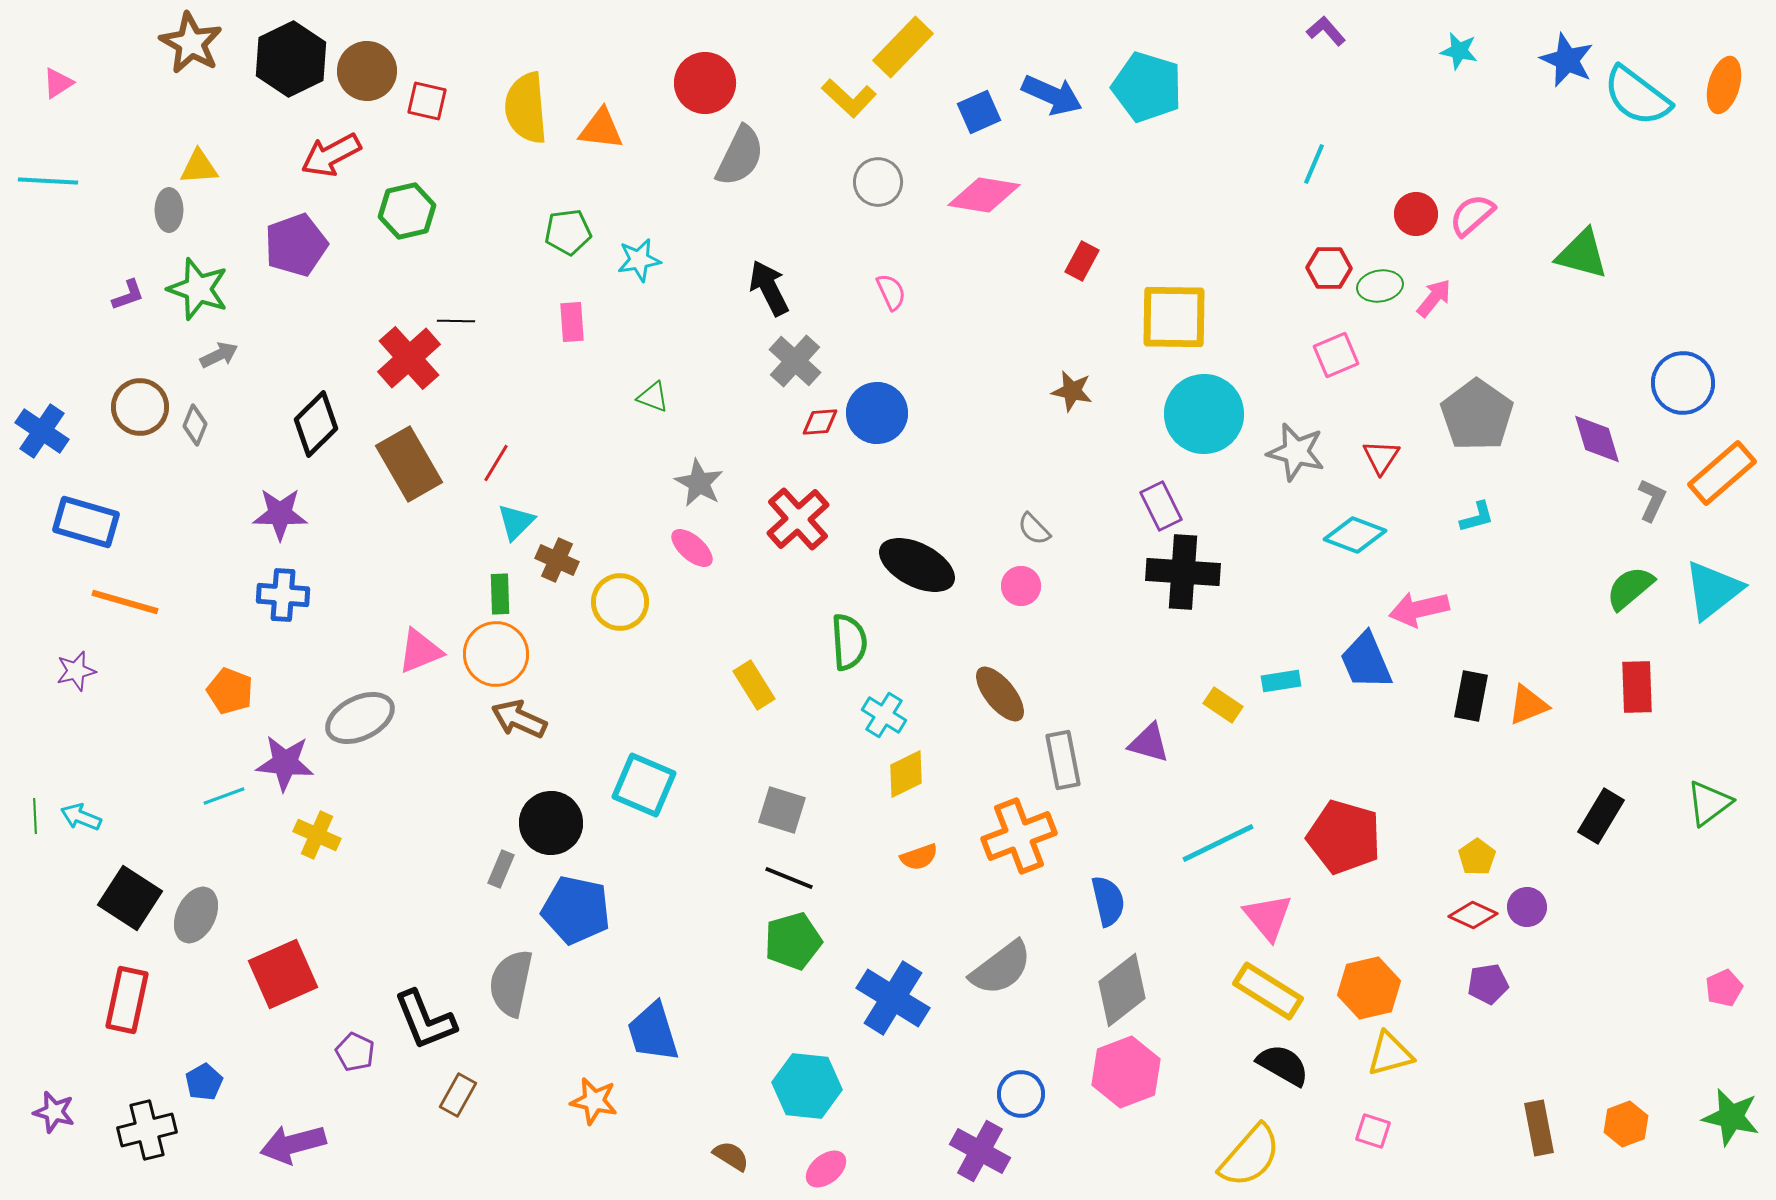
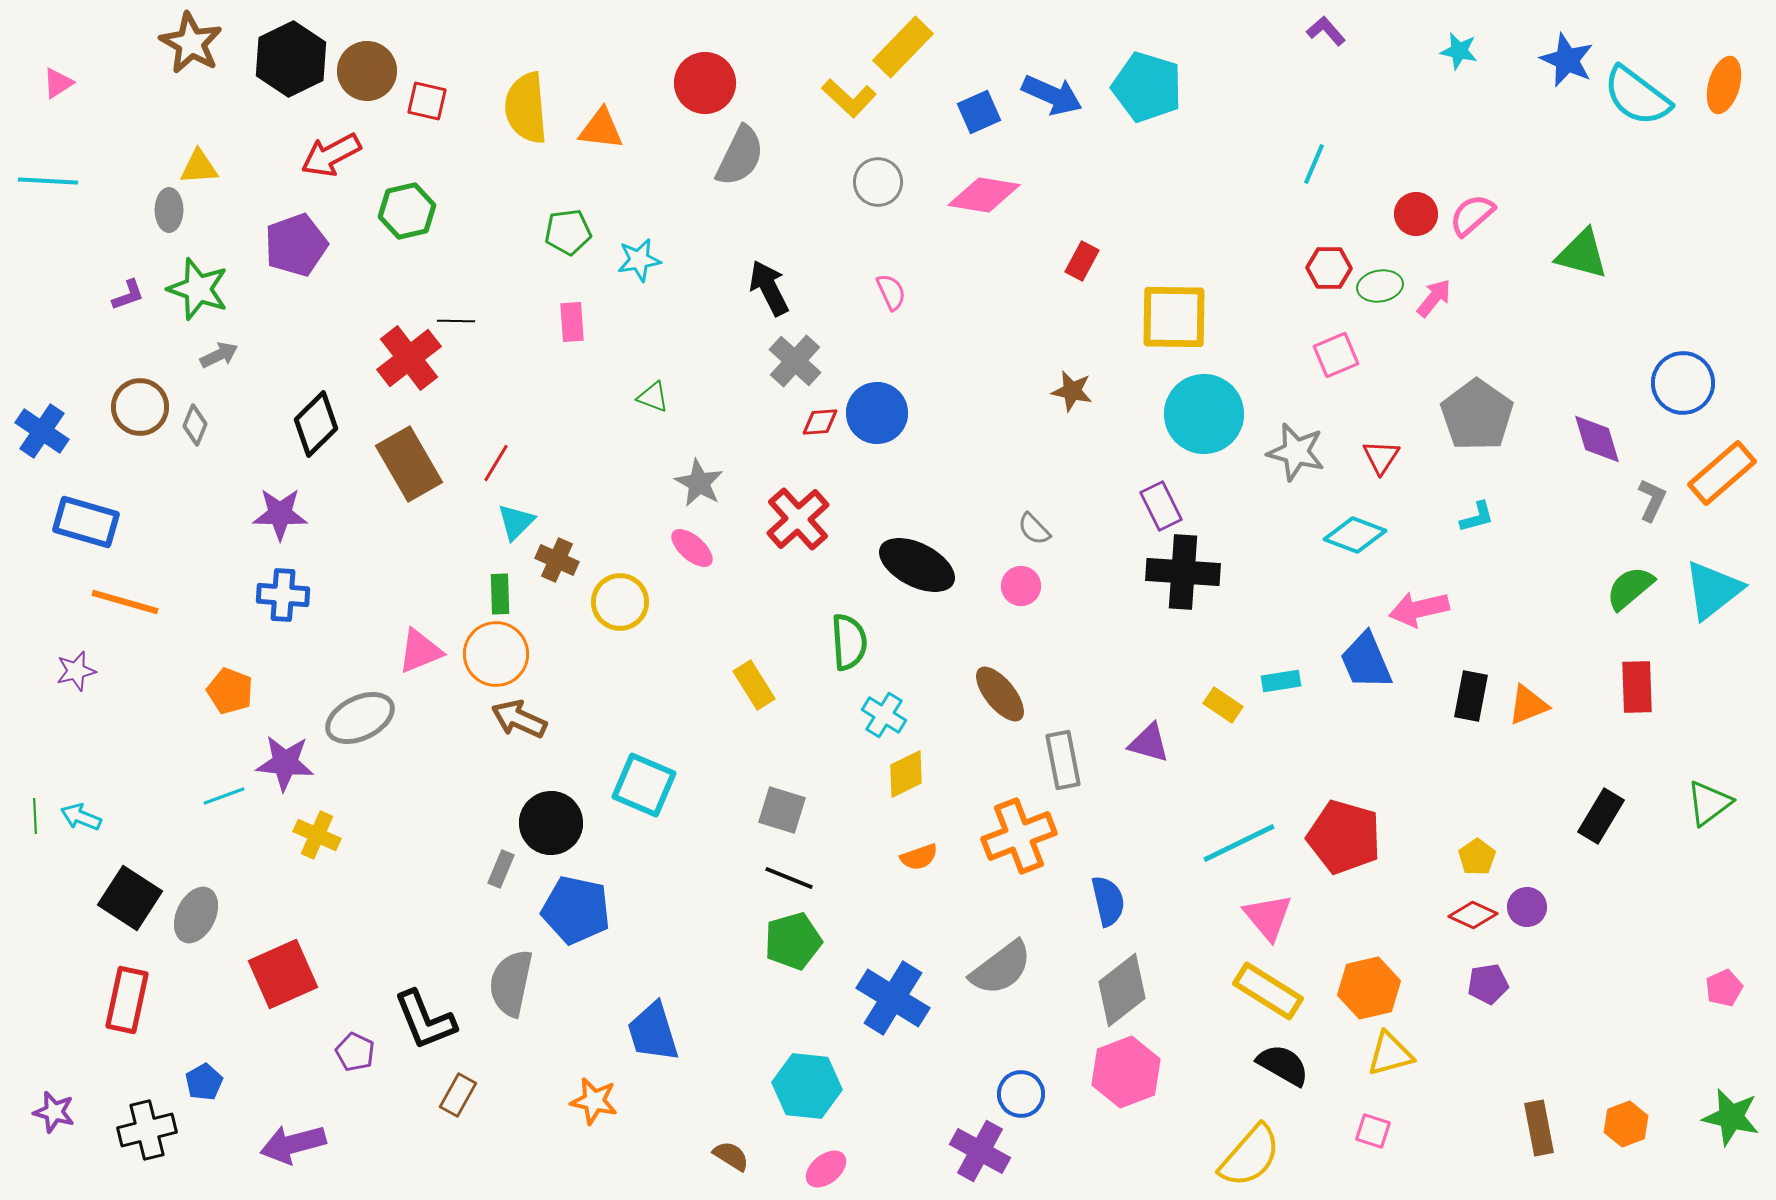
red cross at (409, 358): rotated 4 degrees clockwise
cyan line at (1218, 843): moved 21 px right
